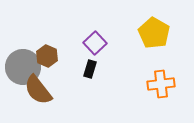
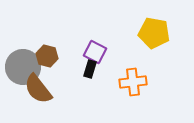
yellow pentagon: rotated 20 degrees counterclockwise
purple square: moved 9 px down; rotated 20 degrees counterclockwise
brown hexagon: rotated 10 degrees counterclockwise
orange cross: moved 28 px left, 2 px up
brown semicircle: moved 1 px up
